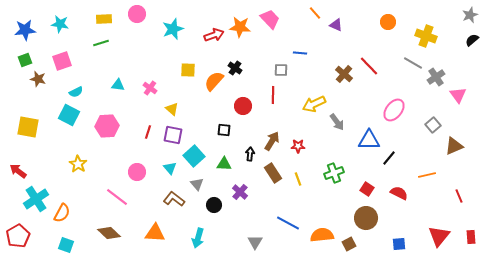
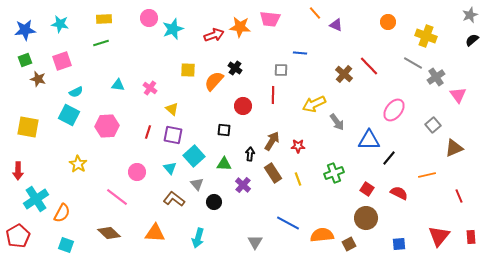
pink circle at (137, 14): moved 12 px right, 4 px down
pink trapezoid at (270, 19): rotated 140 degrees clockwise
brown triangle at (454, 146): moved 2 px down
red arrow at (18, 171): rotated 126 degrees counterclockwise
purple cross at (240, 192): moved 3 px right, 7 px up
black circle at (214, 205): moved 3 px up
